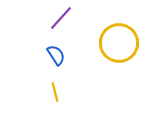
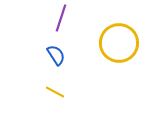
purple line: rotated 24 degrees counterclockwise
yellow line: rotated 48 degrees counterclockwise
